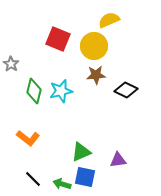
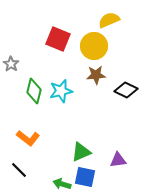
black line: moved 14 px left, 9 px up
